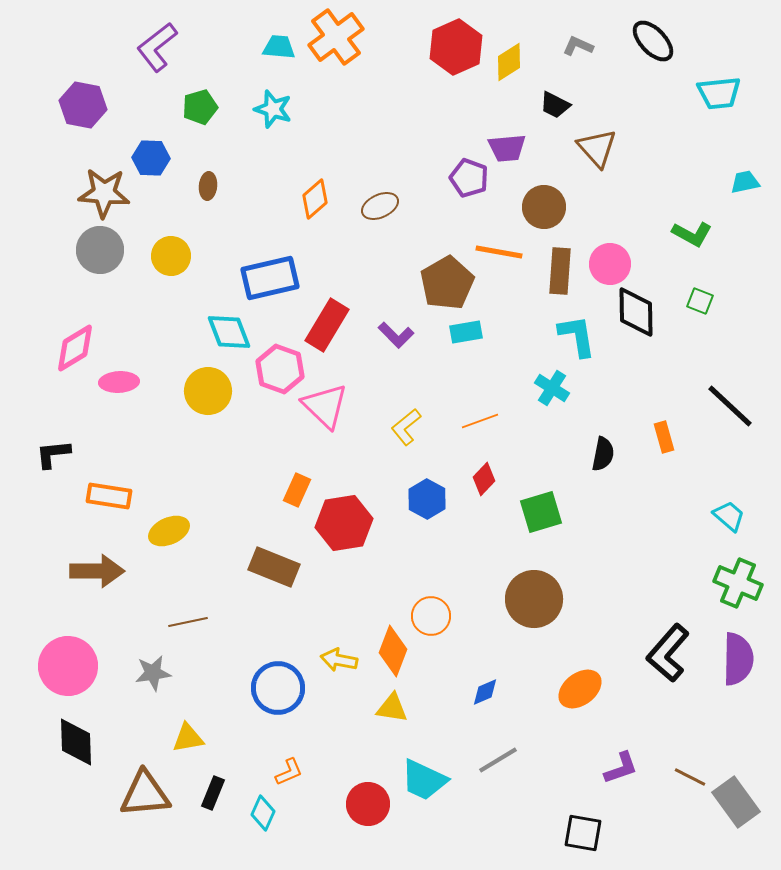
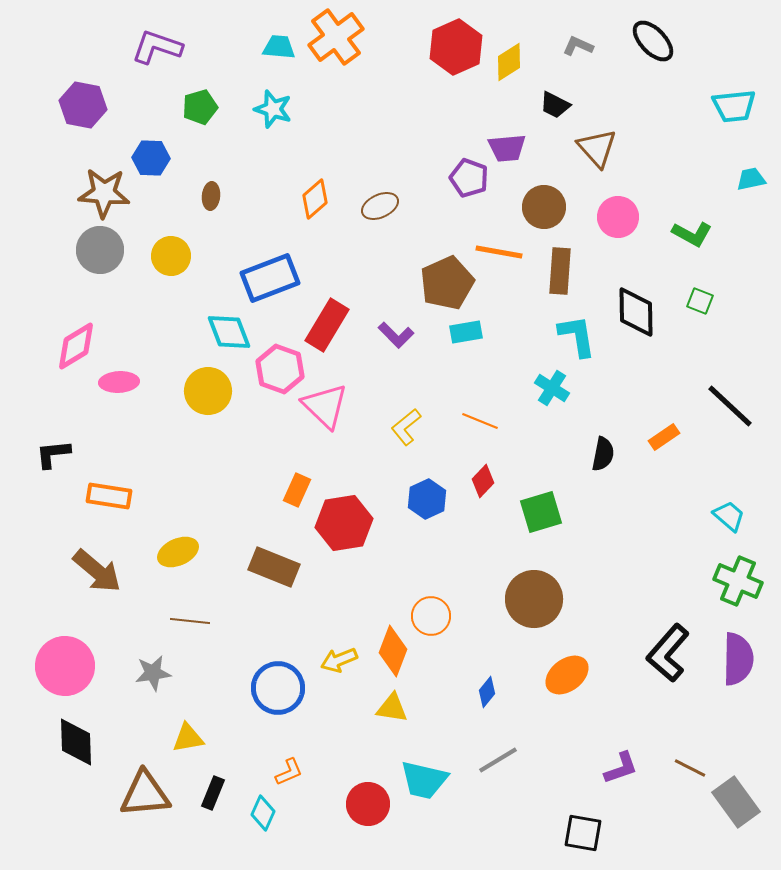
purple L-shape at (157, 47): rotated 57 degrees clockwise
cyan trapezoid at (719, 93): moved 15 px right, 13 px down
cyan trapezoid at (745, 182): moved 6 px right, 3 px up
brown ellipse at (208, 186): moved 3 px right, 10 px down
pink circle at (610, 264): moved 8 px right, 47 px up
blue rectangle at (270, 278): rotated 8 degrees counterclockwise
brown pentagon at (447, 283): rotated 6 degrees clockwise
pink diamond at (75, 348): moved 1 px right, 2 px up
orange line at (480, 421): rotated 42 degrees clockwise
orange rectangle at (664, 437): rotated 72 degrees clockwise
red diamond at (484, 479): moved 1 px left, 2 px down
blue hexagon at (427, 499): rotated 6 degrees clockwise
yellow ellipse at (169, 531): moved 9 px right, 21 px down
brown arrow at (97, 571): rotated 40 degrees clockwise
green cross at (738, 583): moved 2 px up
brown line at (188, 622): moved 2 px right, 1 px up; rotated 18 degrees clockwise
yellow arrow at (339, 660): rotated 33 degrees counterclockwise
pink circle at (68, 666): moved 3 px left
orange ellipse at (580, 689): moved 13 px left, 14 px up
blue diamond at (485, 692): moved 2 px right; rotated 28 degrees counterclockwise
brown line at (690, 777): moved 9 px up
cyan trapezoid at (424, 780): rotated 12 degrees counterclockwise
